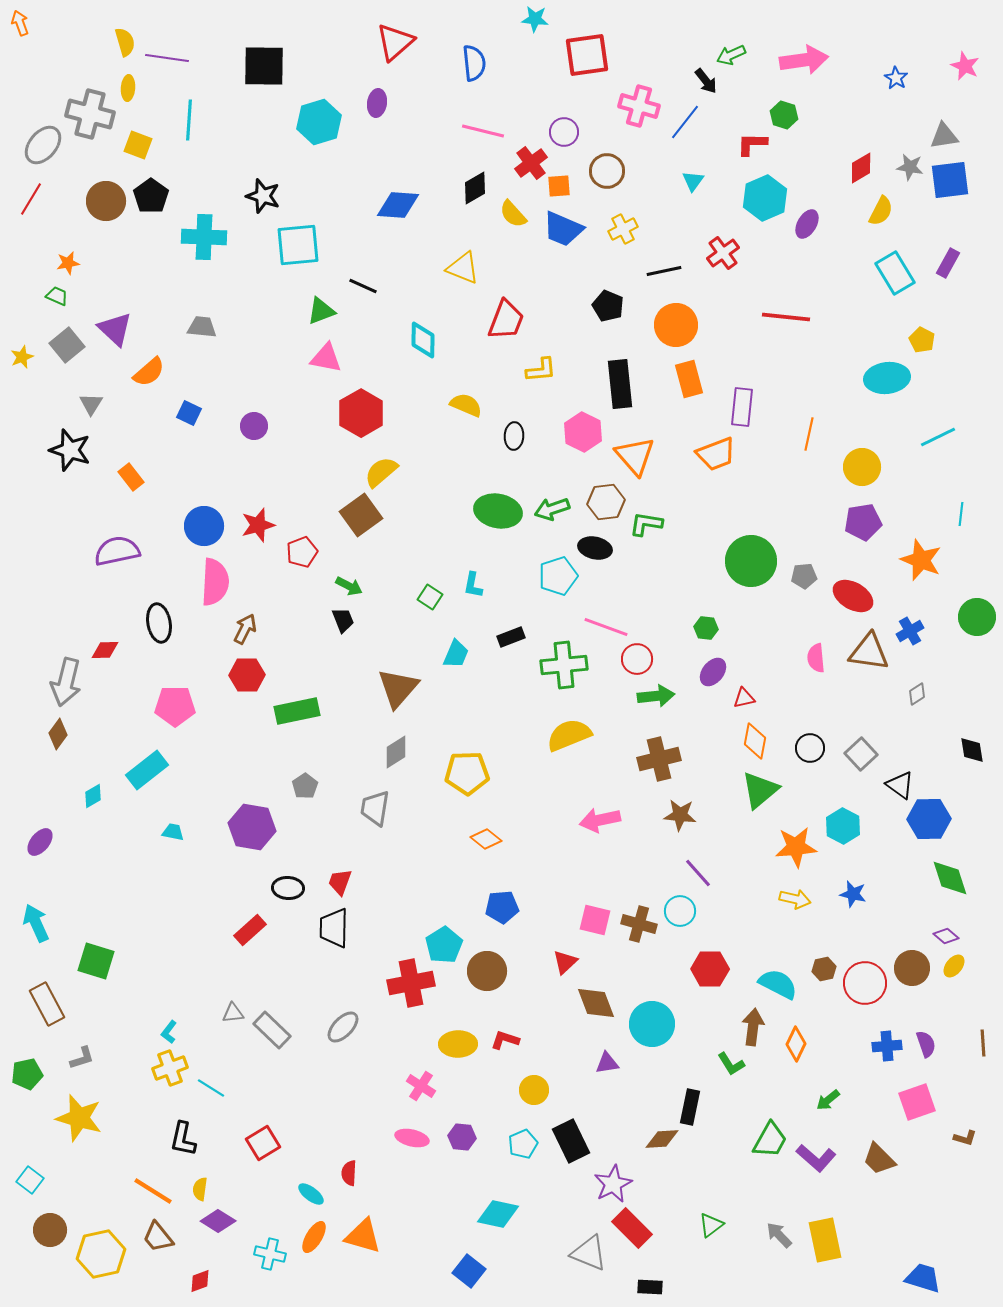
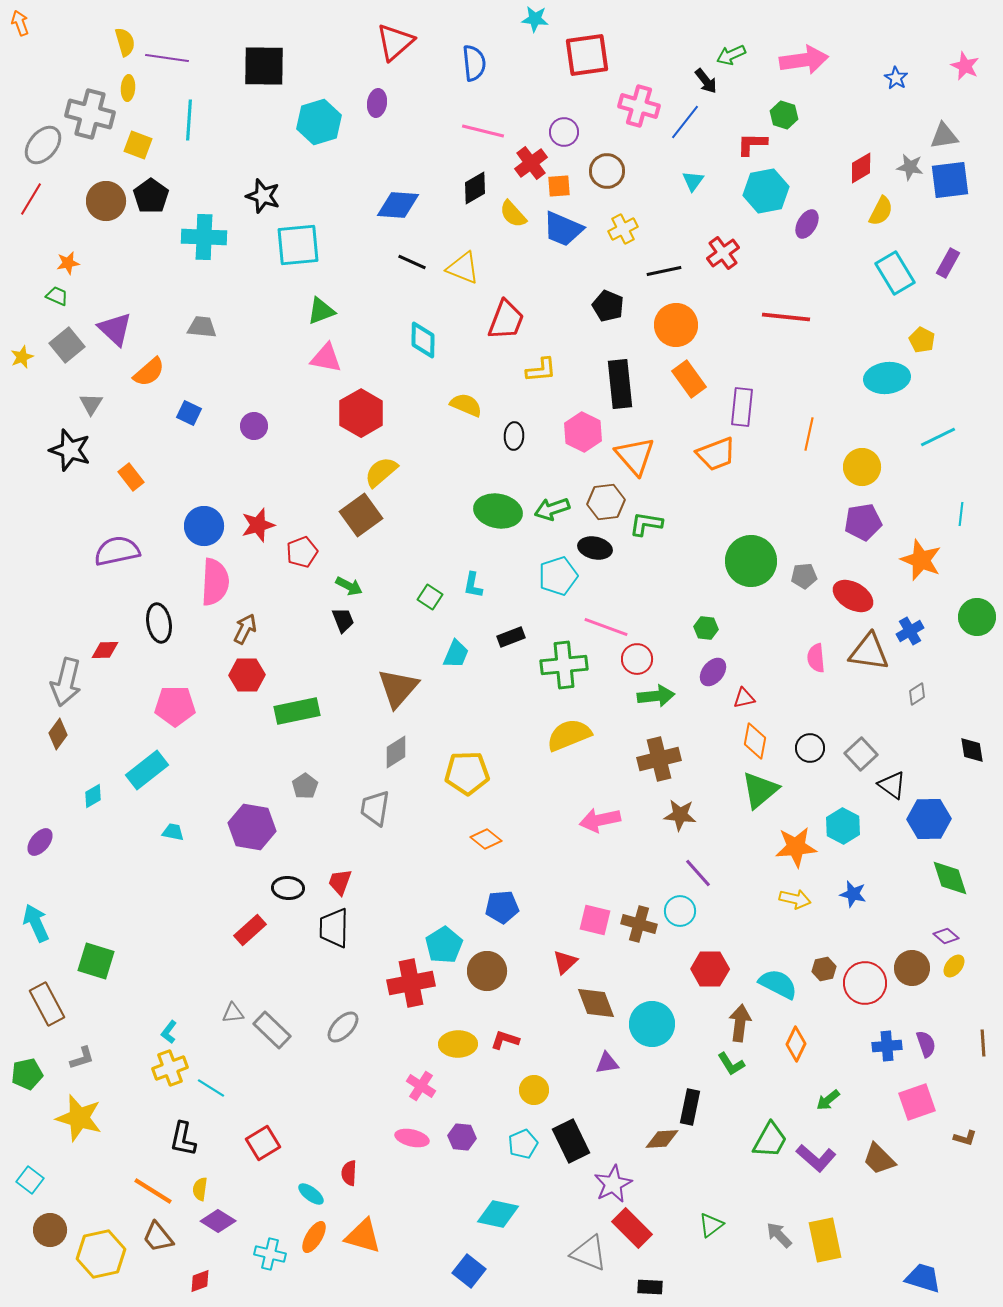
cyan hexagon at (765, 198): moved 1 px right, 7 px up; rotated 12 degrees clockwise
black line at (363, 286): moved 49 px right, 24 px up
orange rectangle at (689, 379): rotated 21 degrees counterclockwise
black triangle at (900, 785): moved 8 px left
brown arrow at (753, 1027): moved 13 px left, 4 px up
